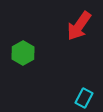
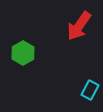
cyan rectangle: moved 6 px right, 8 px up
